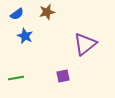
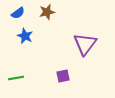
blue semicircle: moved 1 px right, 1 px up
purple triangle: rotated 15 degrees counterclockwise
